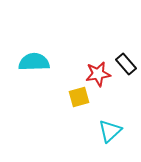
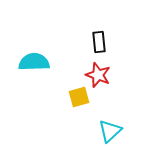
black rectangle: moved 27 px left, 22 px up; rotated 35 degrees clockwise
red star: moved 1 px down; rotated 30 degrees clockwise
